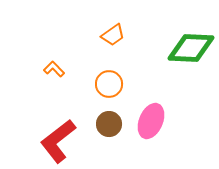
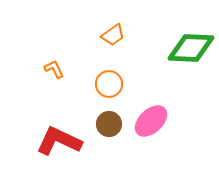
orange L-shape: rotated 20 degrees clockwise
pink ellipse: rotated 24 degrees clockwise
red L-shape: moved 1 px right; rotated 63 degrees clockwise
